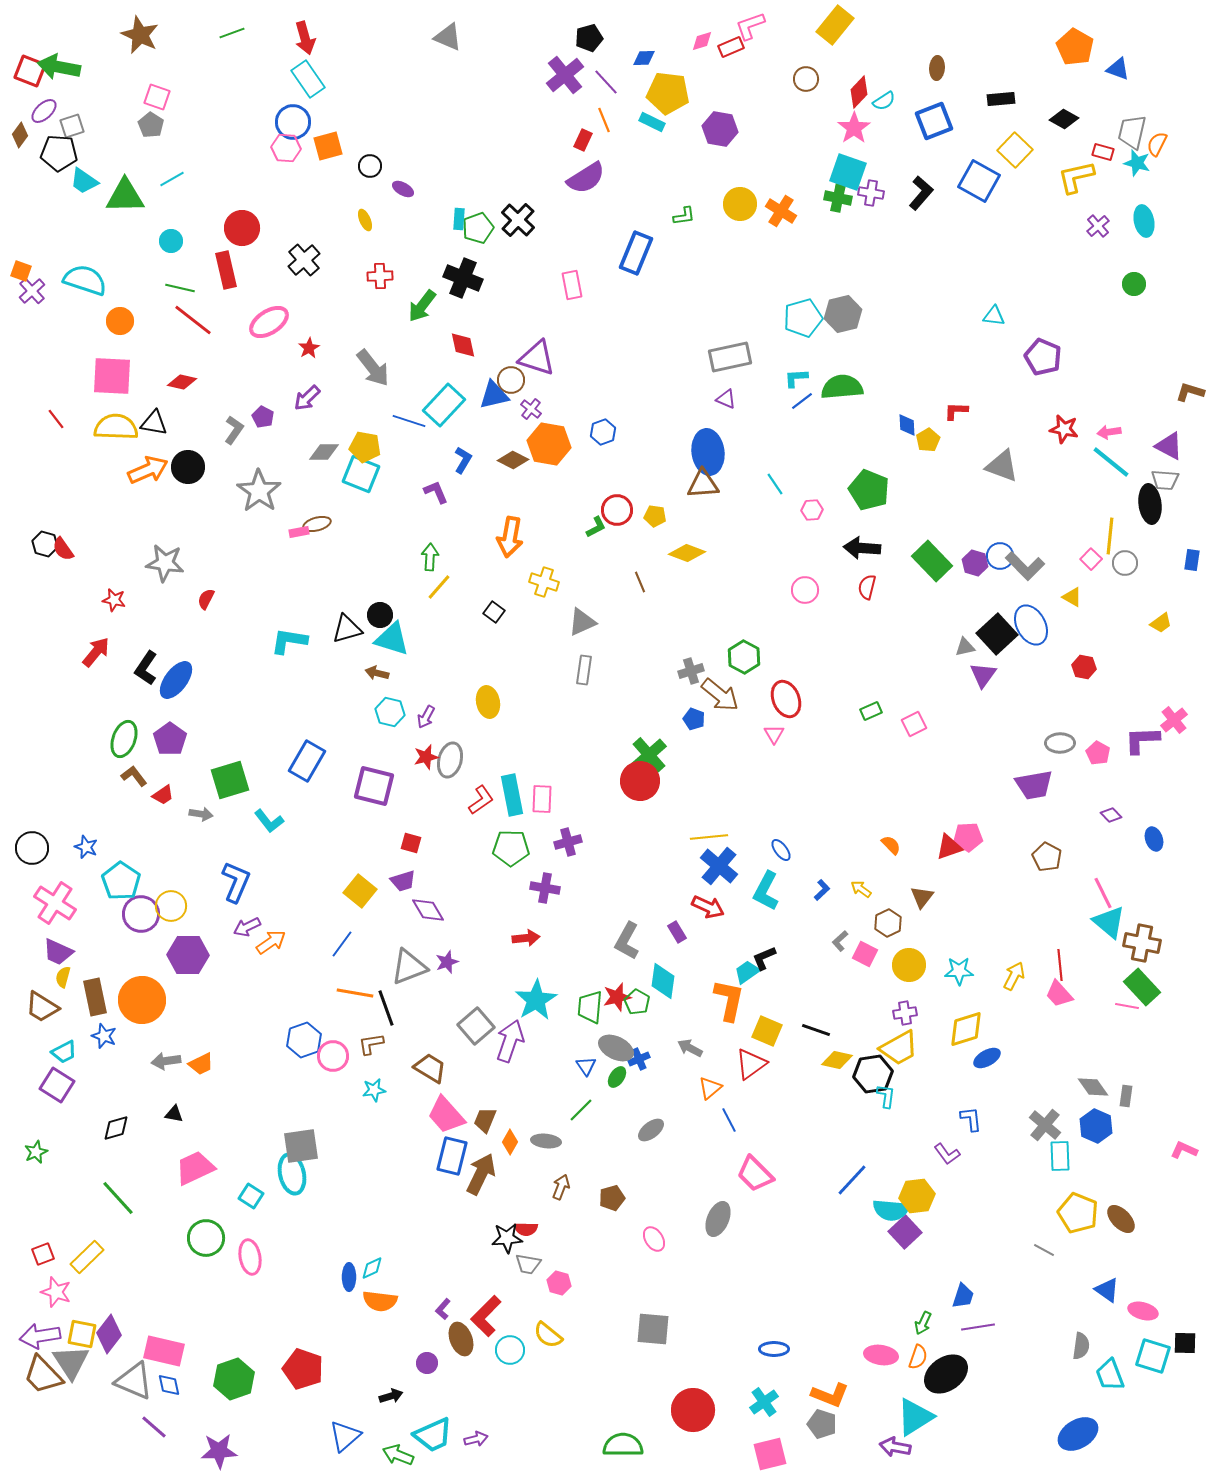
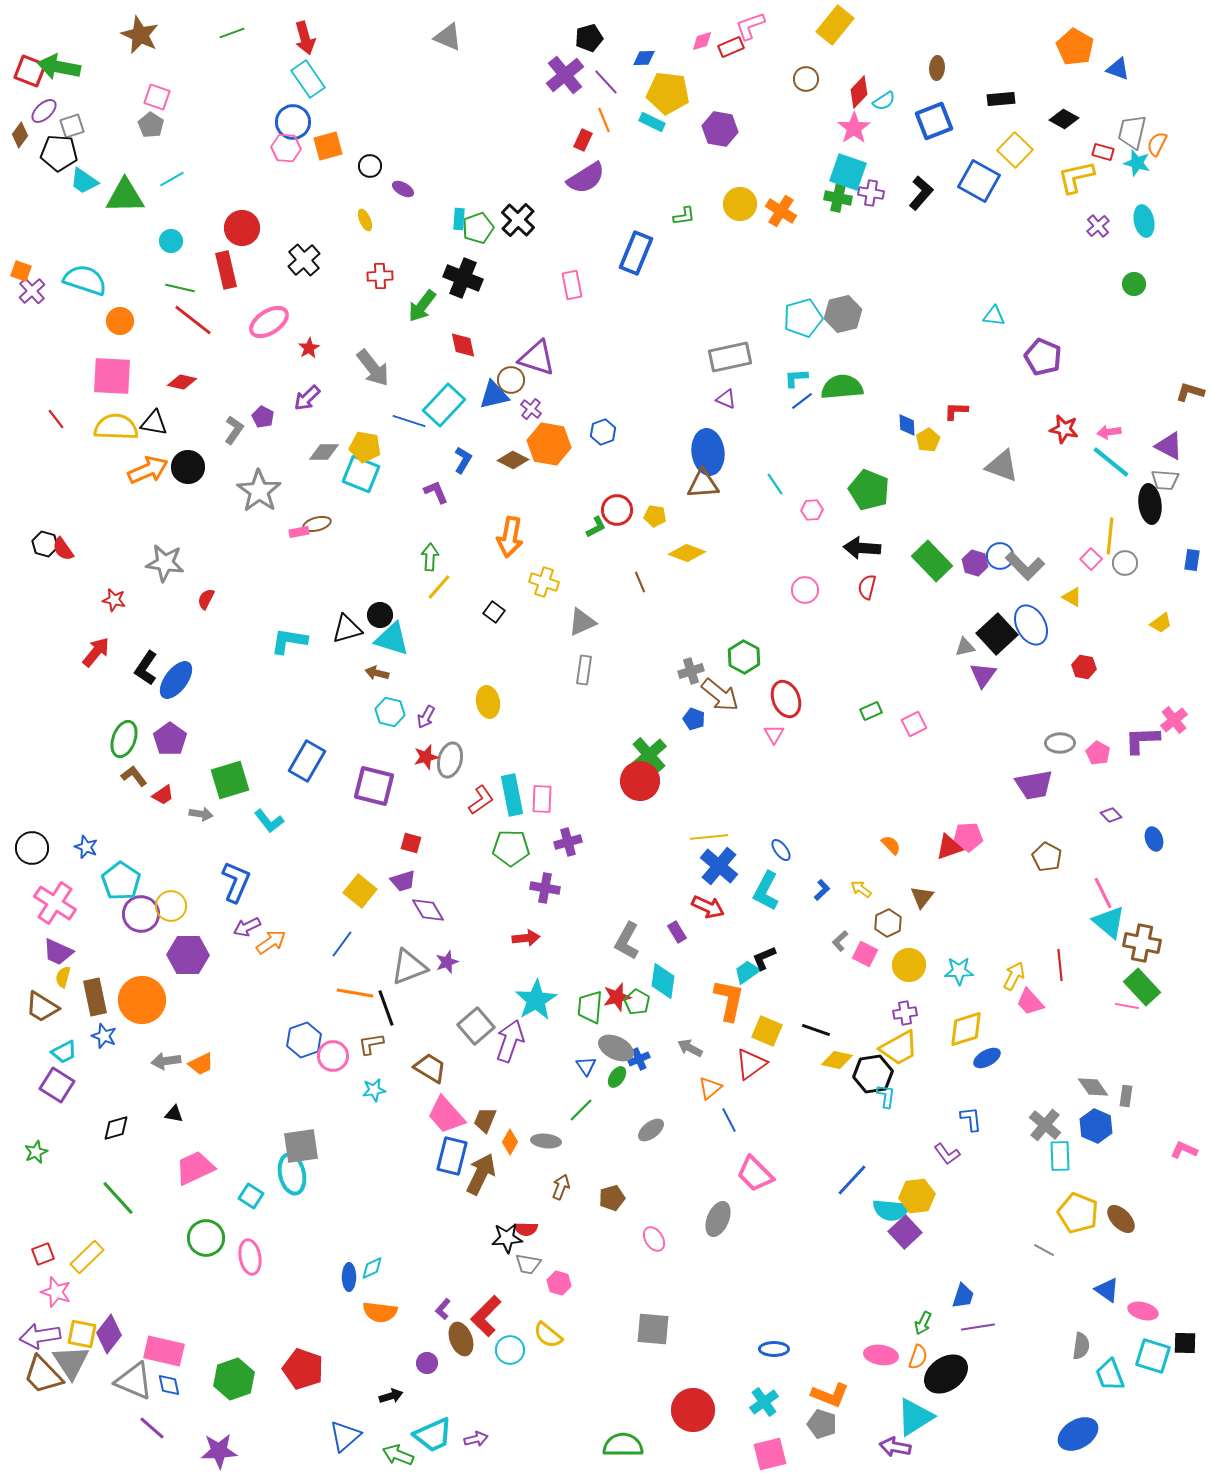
pink trapezoid at (1059, 994): moved 29 px left, 8 px down
orange semicircle at (380, 1301): moved 11 px down
purple line at (154, 1427): moved 2 px left, 1 px down
